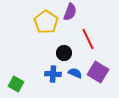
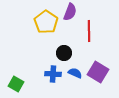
red line: moved 1 px right, 8 px up; rotated 25 degrees clockwise
